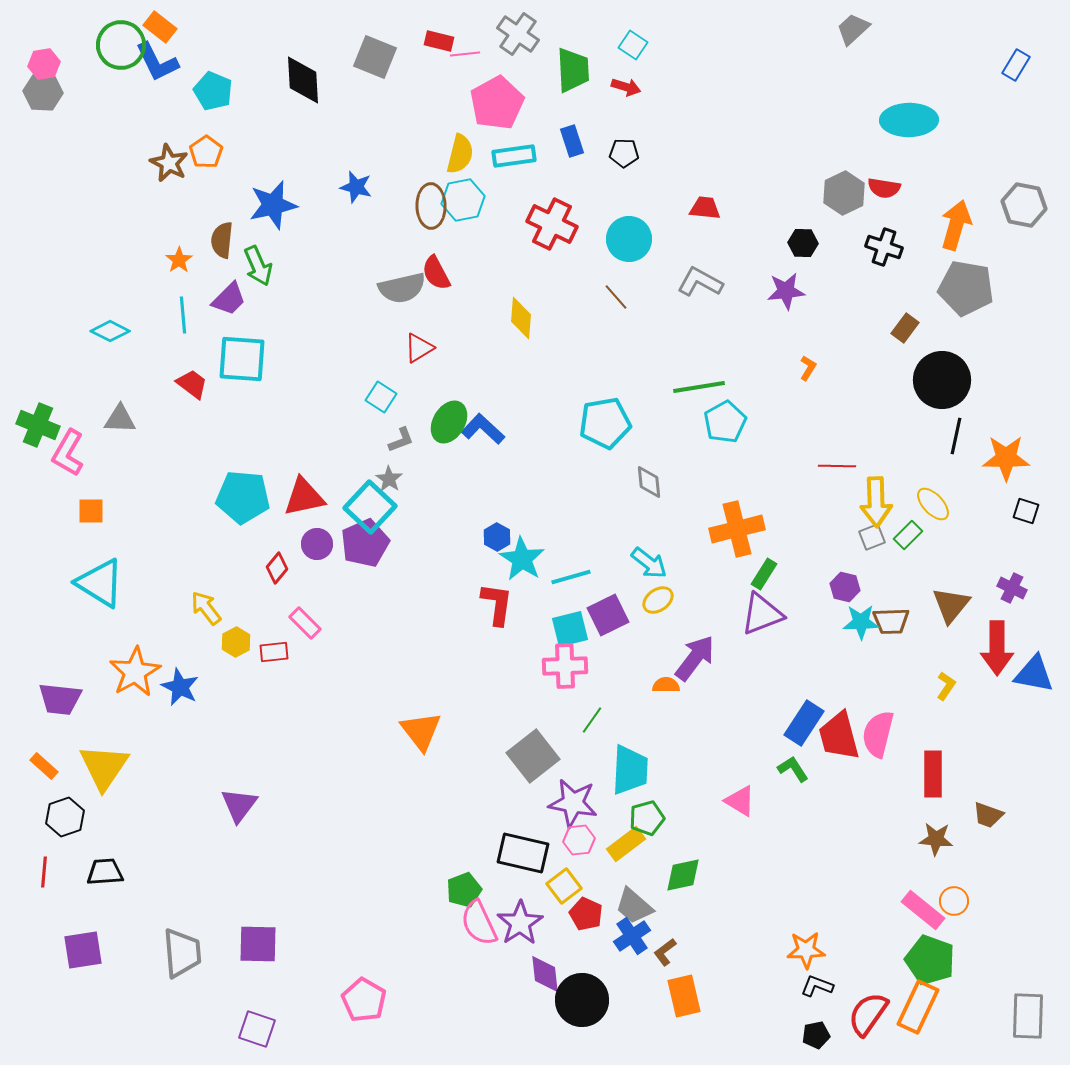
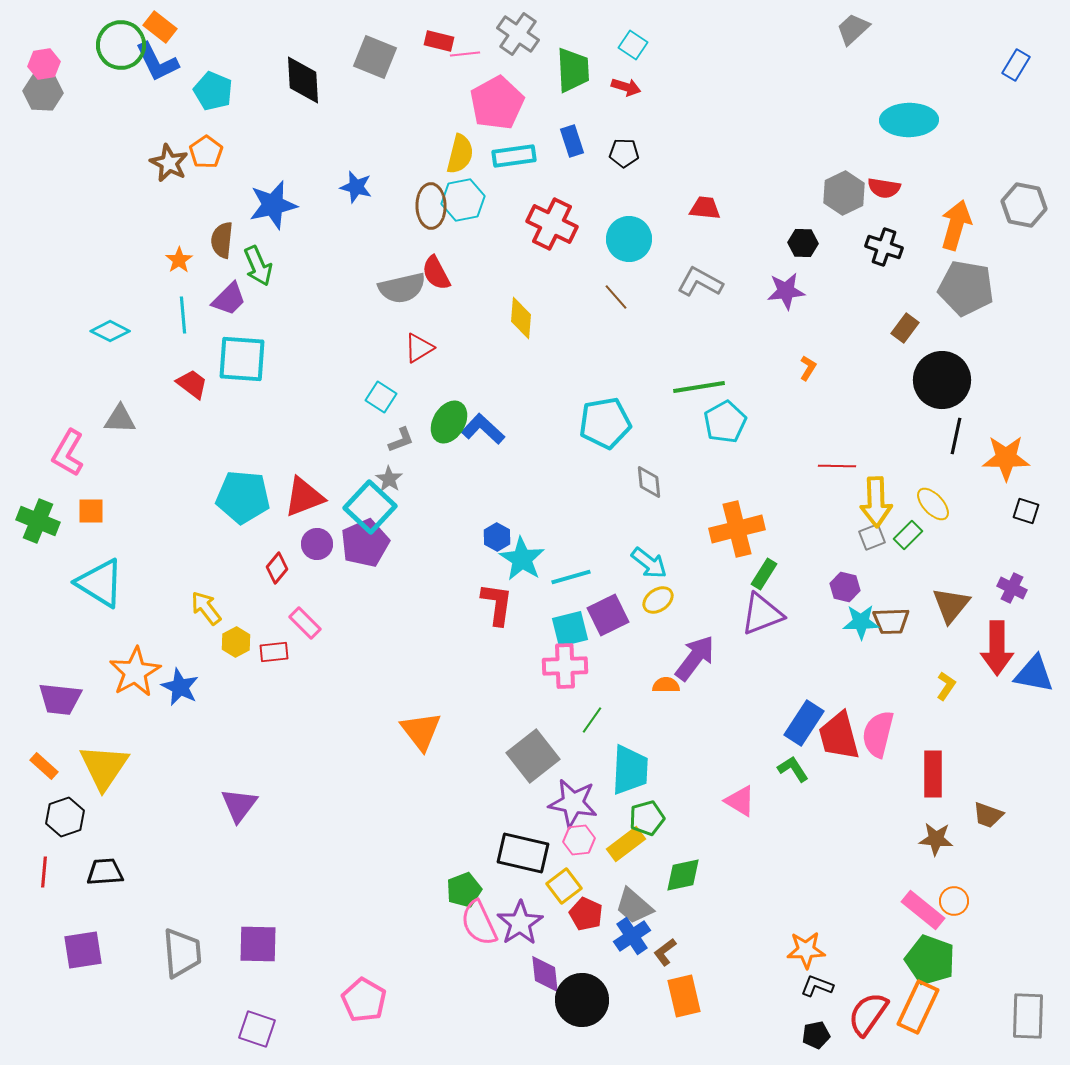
green cross at (38, 425): moved 96 px down
red triangle at (304, 497): rotated 9 degrees counterclockwise
